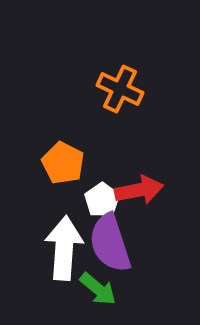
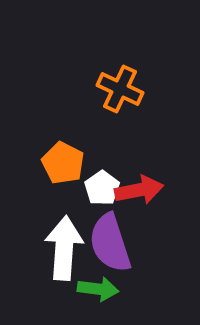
white pentagon: moved 12 px up
green arrow: rotated 33 degrees counterclockwise
